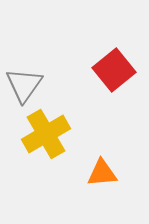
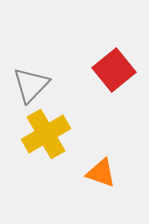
gray triangle: moved 7 px right; rotated 9 degrees clockwise
orange triangle: moved 1 px left; rotated 24 degrees clockwise
